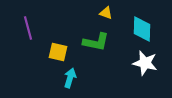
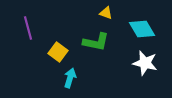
cyan diamond: rotated 32 degrees counterclockwise
yellow square: rotated 24 degrees clockwise
